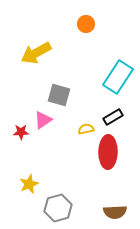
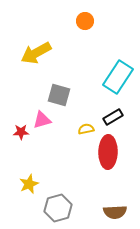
orange circle: moved 1 px left, 3 px up
pink triangle: moved 1 px left; rotated 18 degrees clockwise
